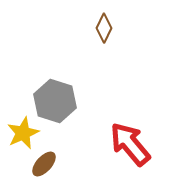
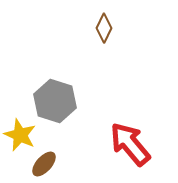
yellow star: moved 3 px left, 2 px down; rotated 24 degrees counterclockwise
